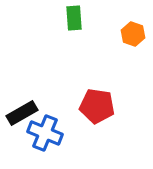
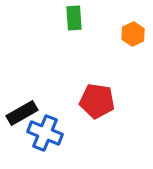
orange hexagon: rotated 15 degrees clockwise
red pentagon: moved 5 px up
